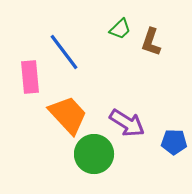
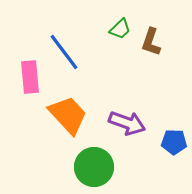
purple arrow: rotated 12 degrees counterclockwise
green circle: moved 13 px down
